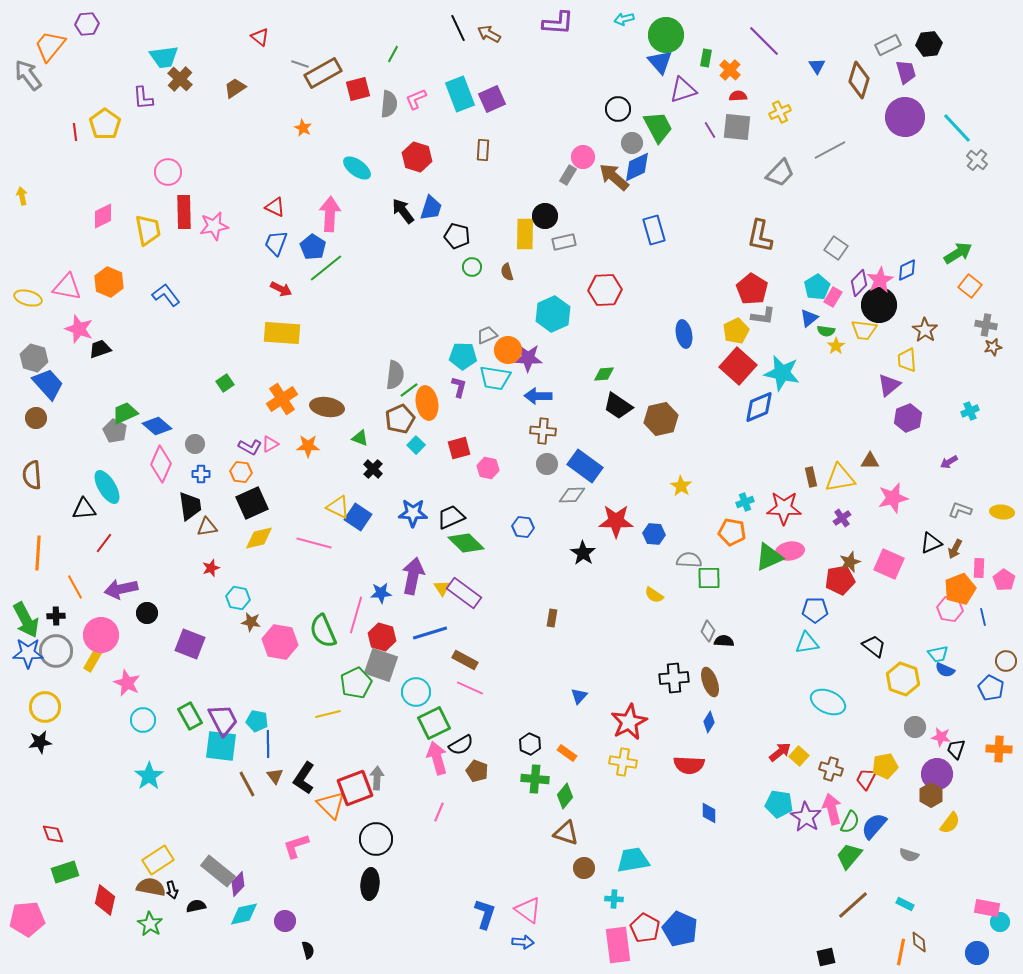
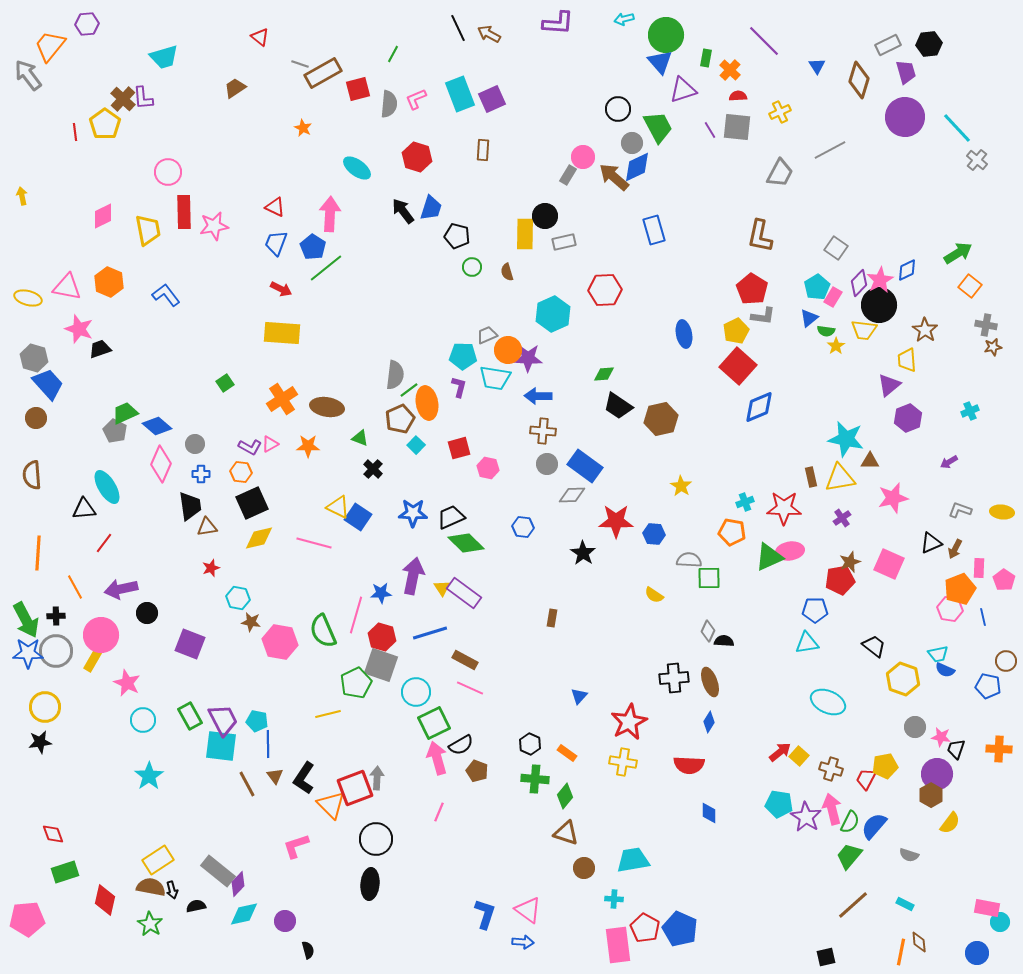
cyan trapezoid at (164, 57): rotated 8 degrees counterclockwise
brown cross at (180, 79): moved 57 px left, 20 px down
gray trapezoid at (780, 173): rotated 16 degrees counterclockwise
cyan star at (782, 373): moved 64 px right, 66 px down
blue pentagon at (991, 688): moved 3 px left, 2 px up; rotated 15 degrees counterclockwise
